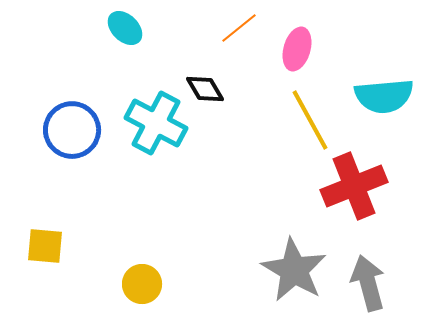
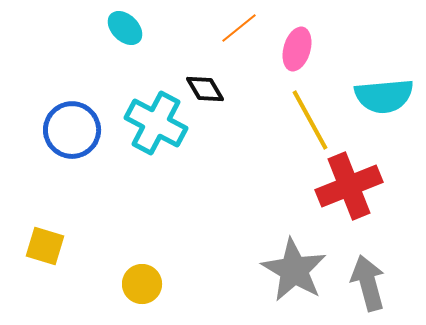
red cross: moved 5 px left
yellow square: rotated 12 degrees clockwise
